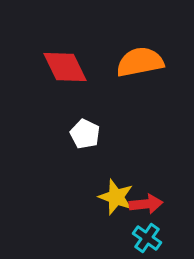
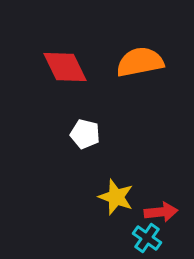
white pentagon: rotated 12 degrees counterclockwise
red arrow: moved 15 px right, 8 px down
